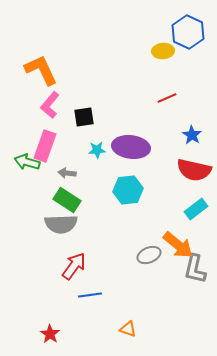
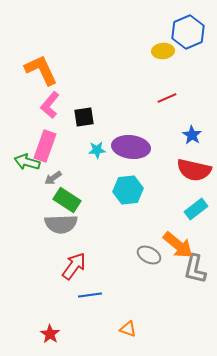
blue hexagon: rotated 12 degrees clockwise
gray arrow: moved 14 px left, 5 px down; rotated 42 degrees counterclockwise
gray ellipse: rotated 50 degrees clockwise
